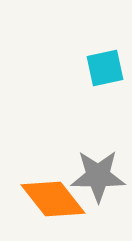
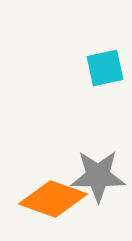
orange diamond: rotated 32 degrees counterclockwise
